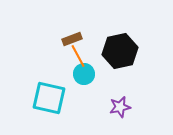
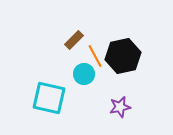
brown rectangle: moved 2 px right, 1 px down; rotated 24 degrees counterclockwise
black hexagon: moved 3 px right, 5 px down
orange line: moved 17 px right
